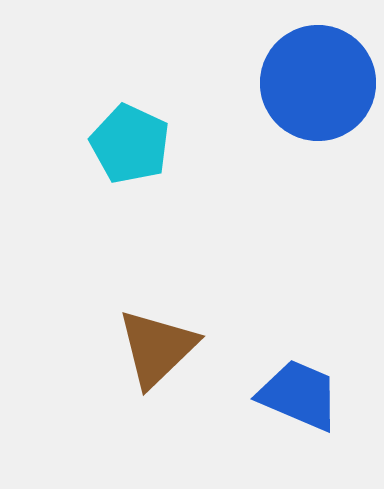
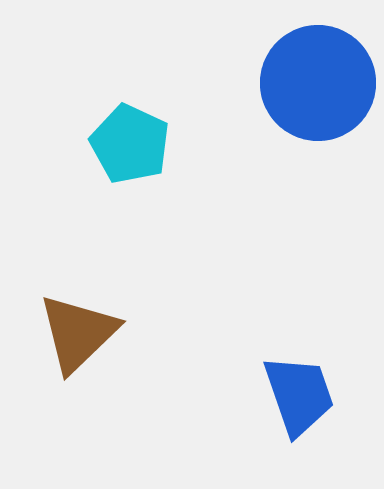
brown triangle: moved 79 px left, 15 px up
blue trapezoid: rotated 48 degrees clockwise
